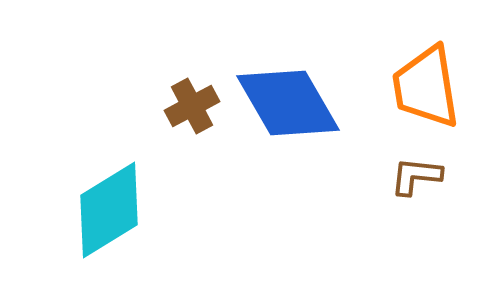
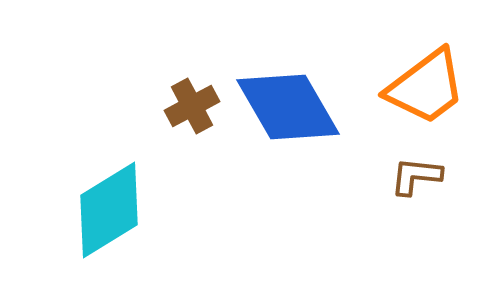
orange trapezoid: rotated 118 degrees counterclockwise
blue diamond: moved 4 px down
